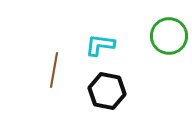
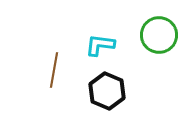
green circle: moved 10 px left, 1 px up
black hexagon: rotated 12 degrees clockwise
